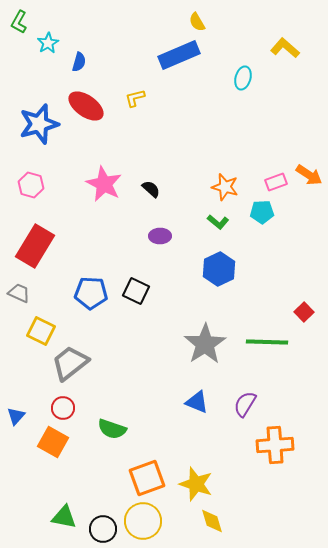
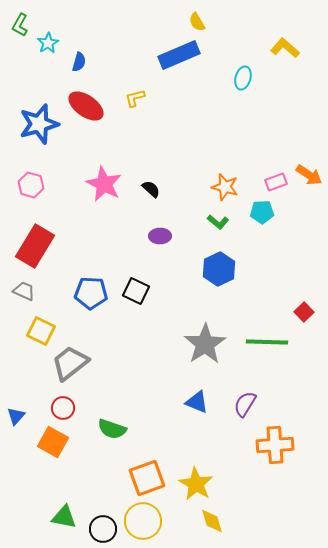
green L-shape at (19, 22): moved 1 px right, 3 px down
gray trapezoid at (19, 293): moved 5 px right, 2 px up
yellow star at (196, 484): rotated 12 degrees clockwise
